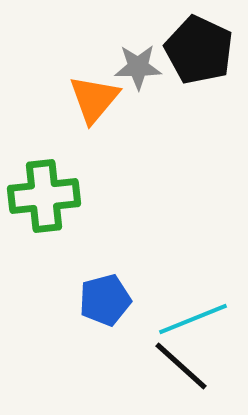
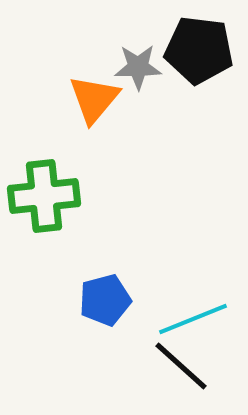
black pentagon: rotated 18 degrees counterclockwise
